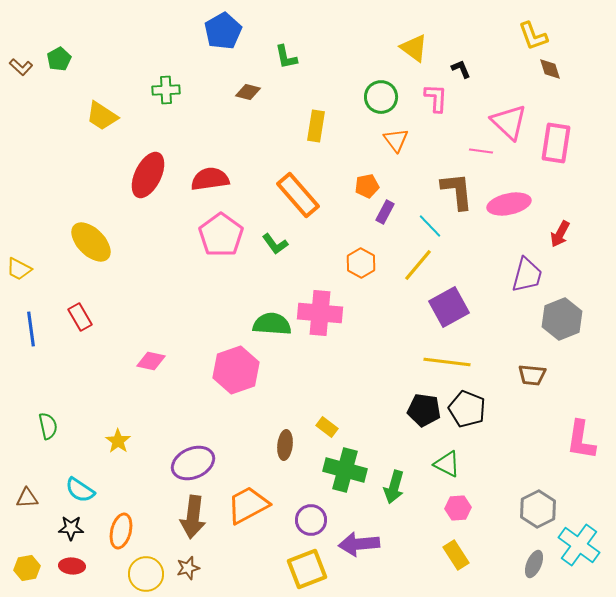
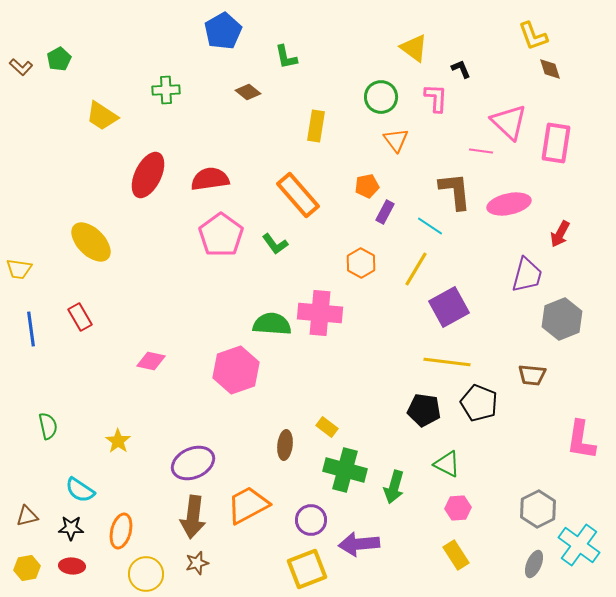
brown diamond at (248, 92): rotated 25 degrees clockwise
brown L-shape at (457, 191): moved 2 px left
cyan line at (430, 226): rotated 12 degrees counterclockwise
yellow line at (418, 265): moved 2 px left, 4 px down; rotated 9 degrees counterclockwise
yellow trapezoid at (19, 269): rotated 20 degrees counterclockwise
black pentagon at (467, 409): moved 12 px right, 6 px up
brown triangle at (27, 498): moved 18 px down; rotated 10 degrees counterclockwise
brown star at (188, 568): moved 9 px right, 5 px up
